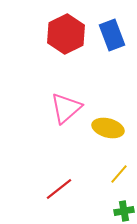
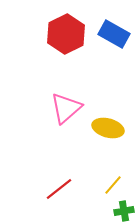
blue rectangle: moved 2 px right, 1 px up; rotated 40 degrees counterclockwise
yellow line: moved 6 px left, 11 px down
